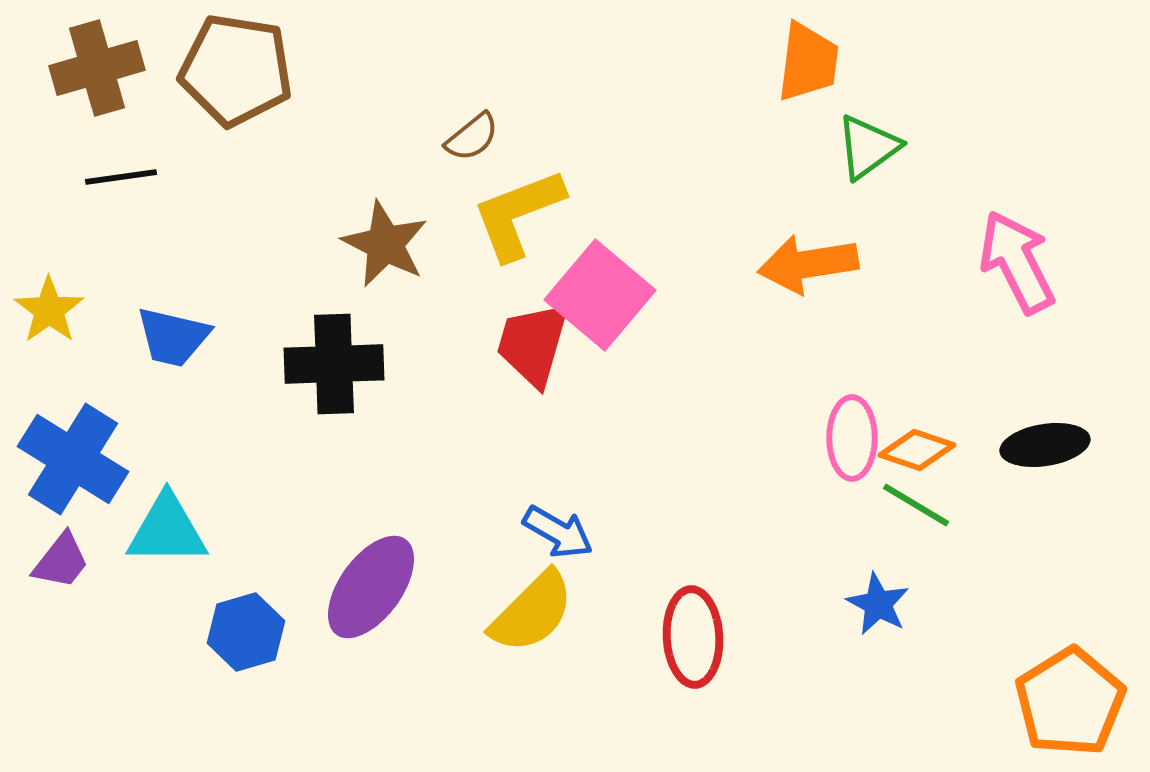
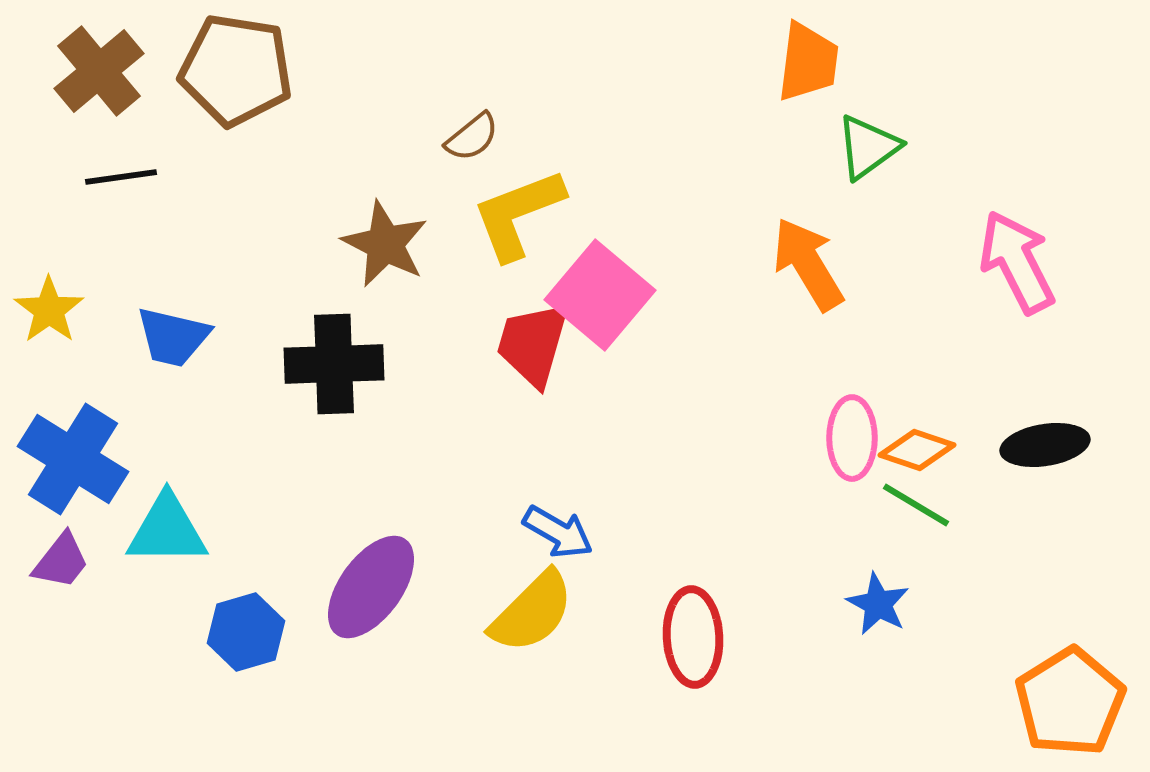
brown cross: moved 2 px right, 3 px down; rotated 24 degrees counterclockwise
orange arrow: rotated 68 degrees clockwise
